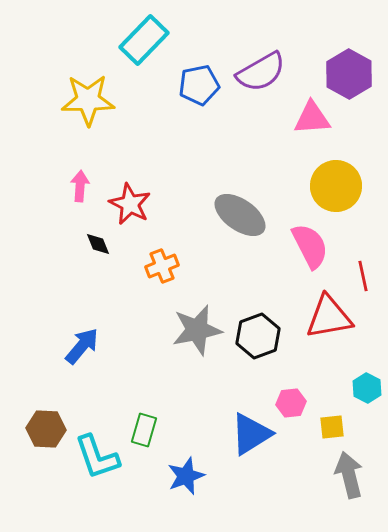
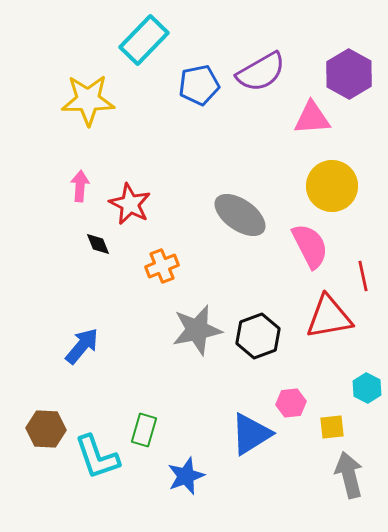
yellow circle: moved 4 px left
